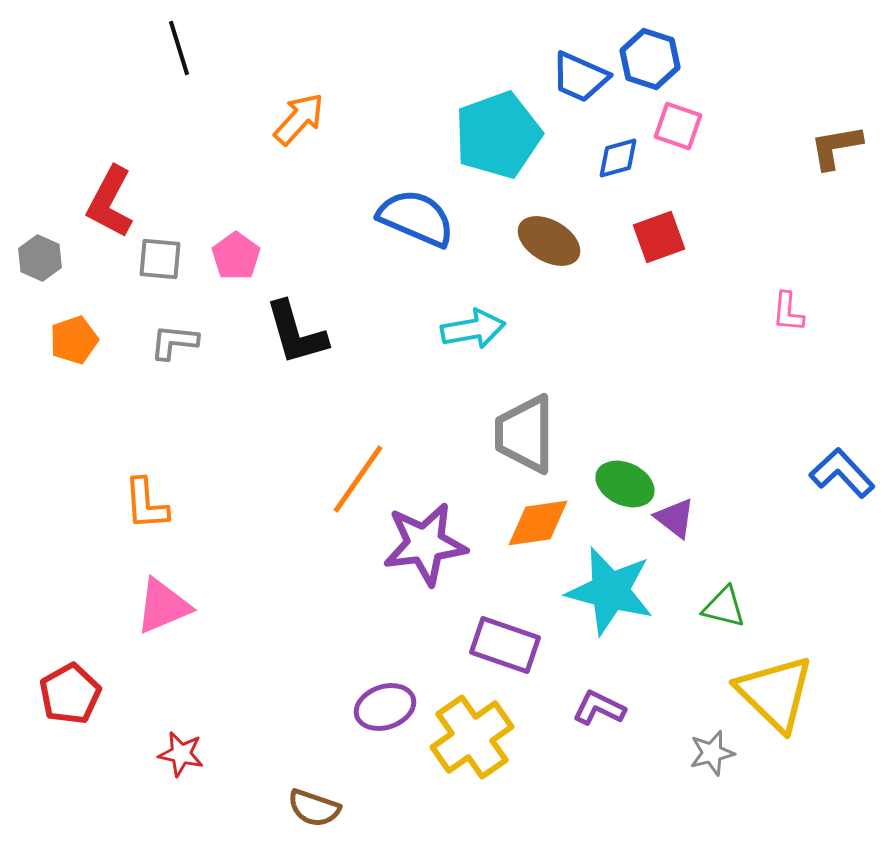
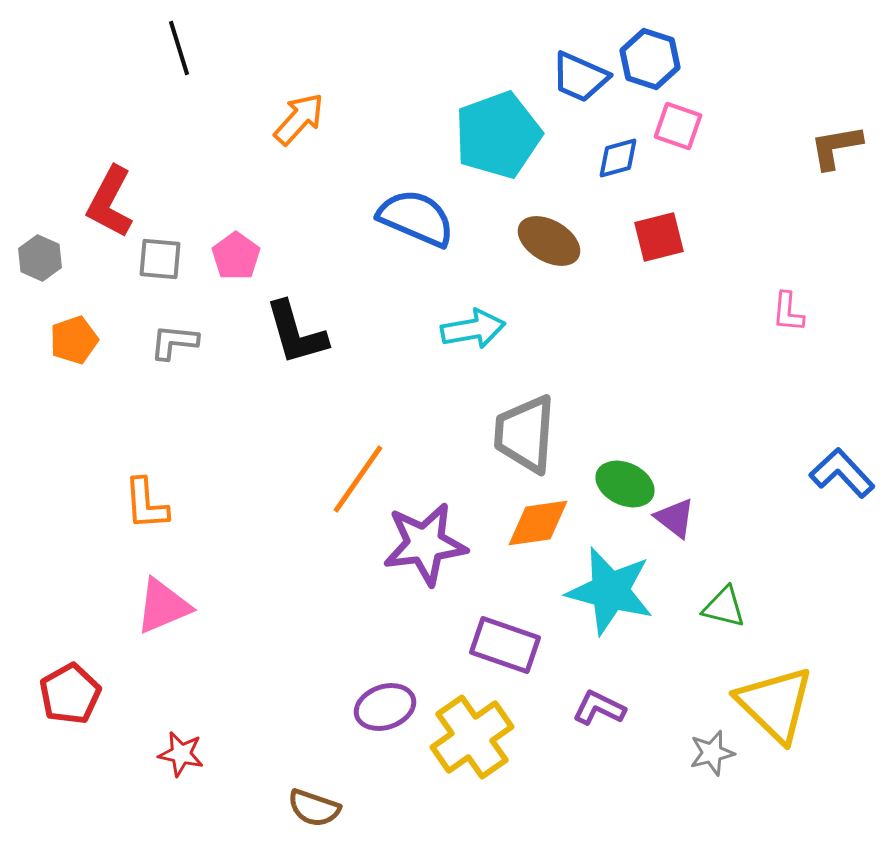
red square: rotated 6 degrees clockwise
gray trapezoid: rotated 4 degrees clockwise
yellow triangle: moved 11 px down
